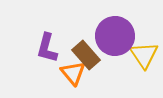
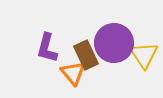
purple circle: moved 1 px left, 7 px down
brown rectangle: rotated 16 degrees clockwise
